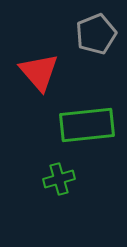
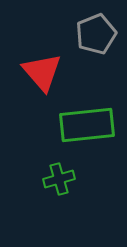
red triangle: moved 3 px right
